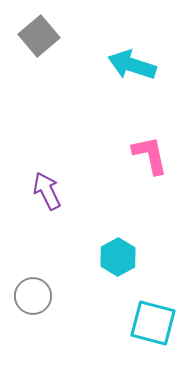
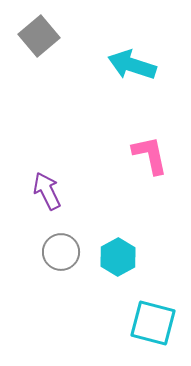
gray circle: moved 28 px right, 44 px up
